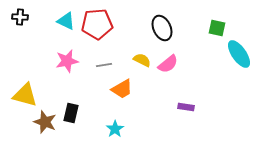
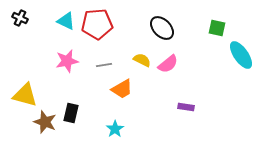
black cross: moved 1 px down; rotated 21 degrees clockwise
black ellipse: rotated 20 degrees counterclockwise
cyan ellipse: moved 2 px right, 1 px down
